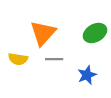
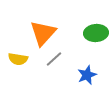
green ellipse: moved 1 px right; rotated 25 degrees clockwise
gray line: rotated 42 degrees counterclockwise
